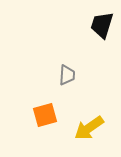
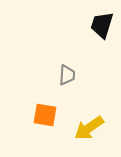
orange square: rotated 25 degrees clockwise
